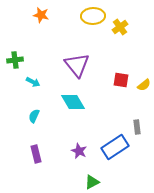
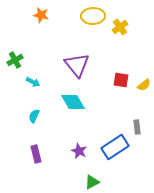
green cross: rotated 21 degrees counterclockwise
